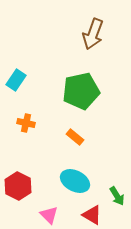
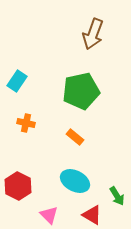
cyan rectangle: moved 1 px right, 1 px down
